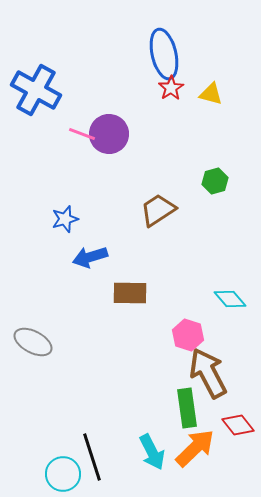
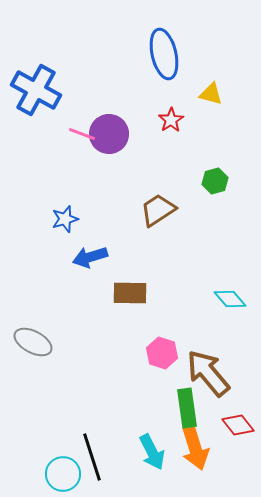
red star: moved 32 px down
pink hexagon: moved 26 px left, 18 px down
brown arrow: rotated 12 degrees counterclockwise
orange arrow: rotated 117 degrees clockwise
